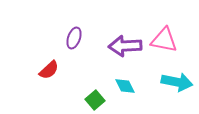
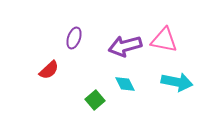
purple arrow: rotated 12 degrees counterclockwise
cyan diamond: moved 2 px up
